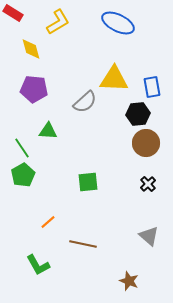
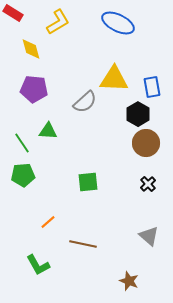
black hexagon: rotated 25 degrees counterclockwise
green line: moved 5 px up
green pentagon: rotated 25 degrees clockwise
